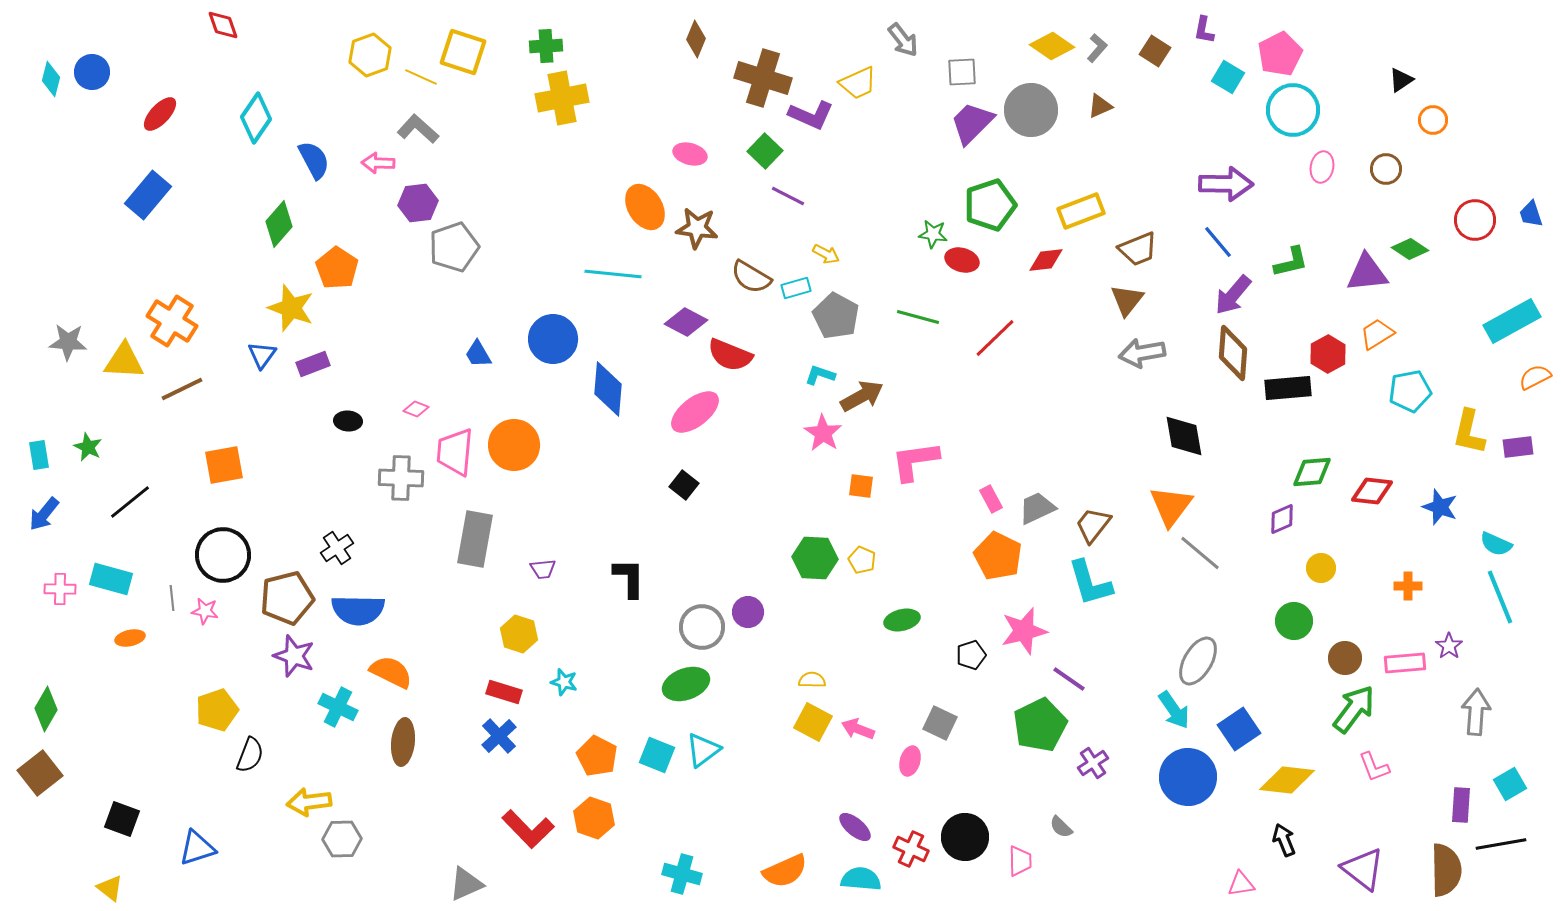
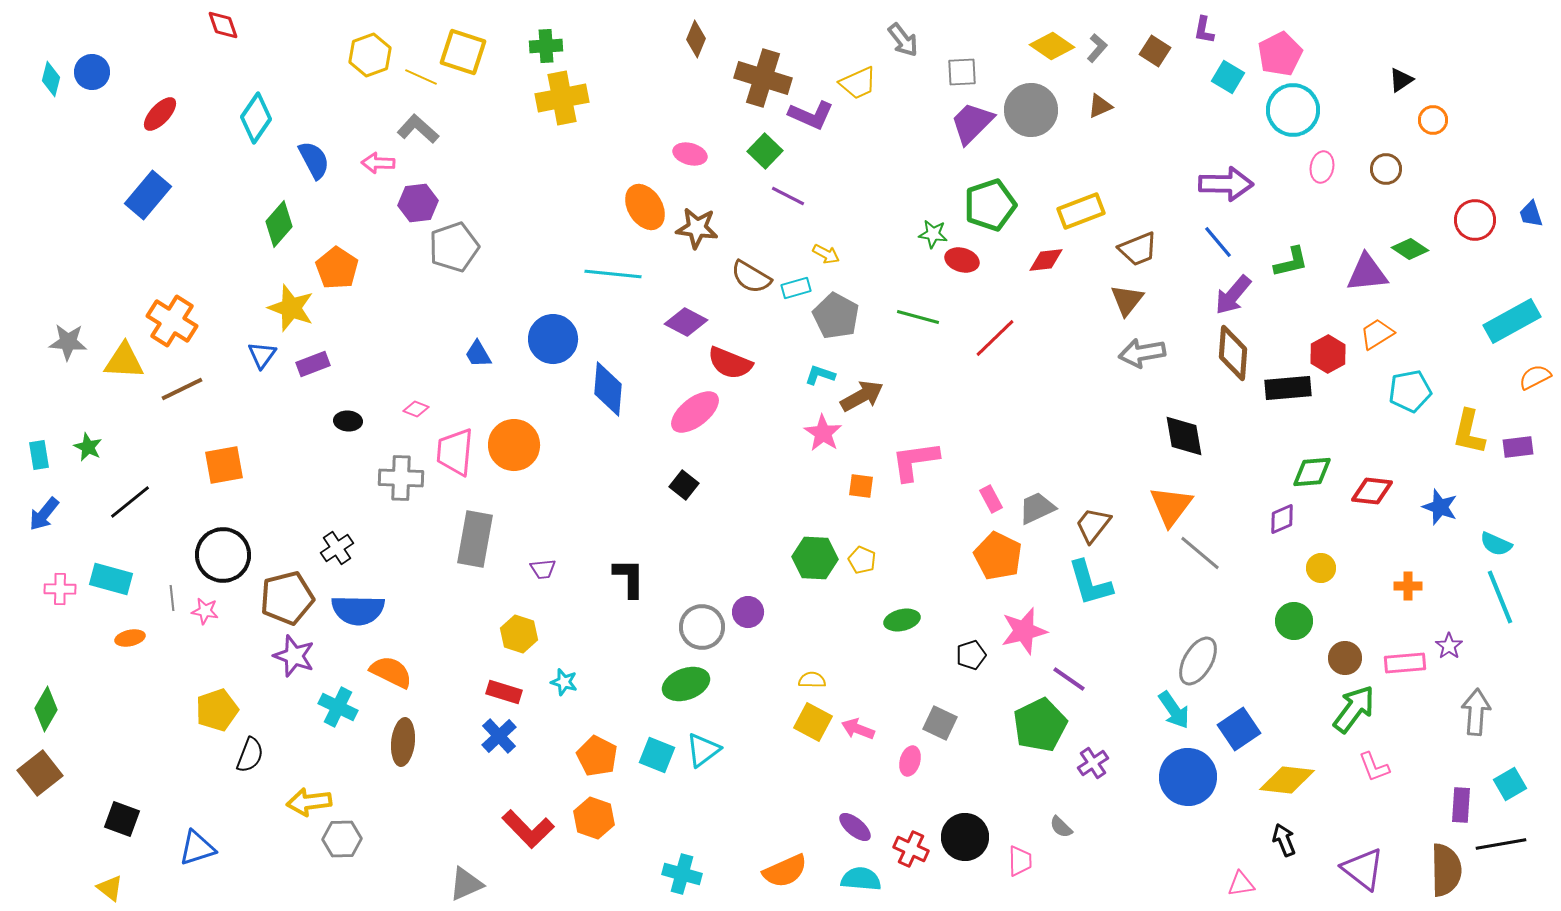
red semicircle at (730, 355): moved 8 px down
